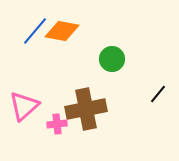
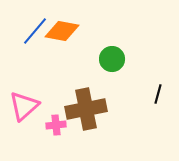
black line: rotated 24 degrees counterclockwise
pink cross: moved 1 px left, 1 px down
